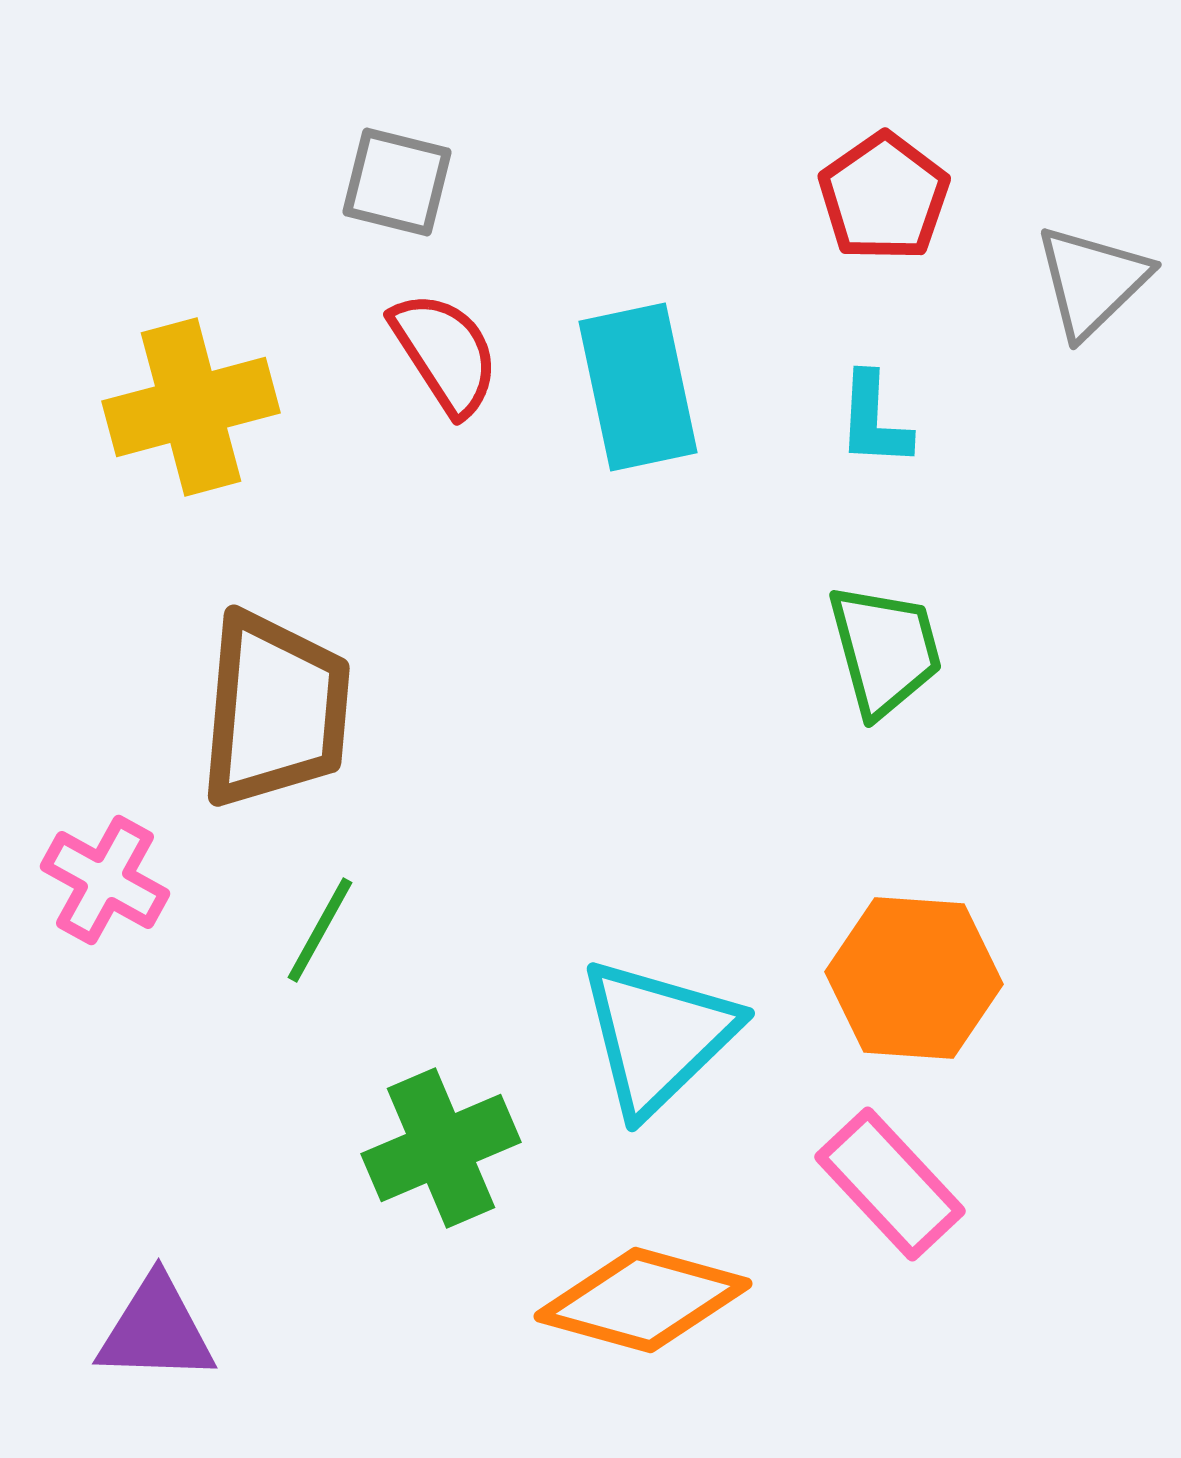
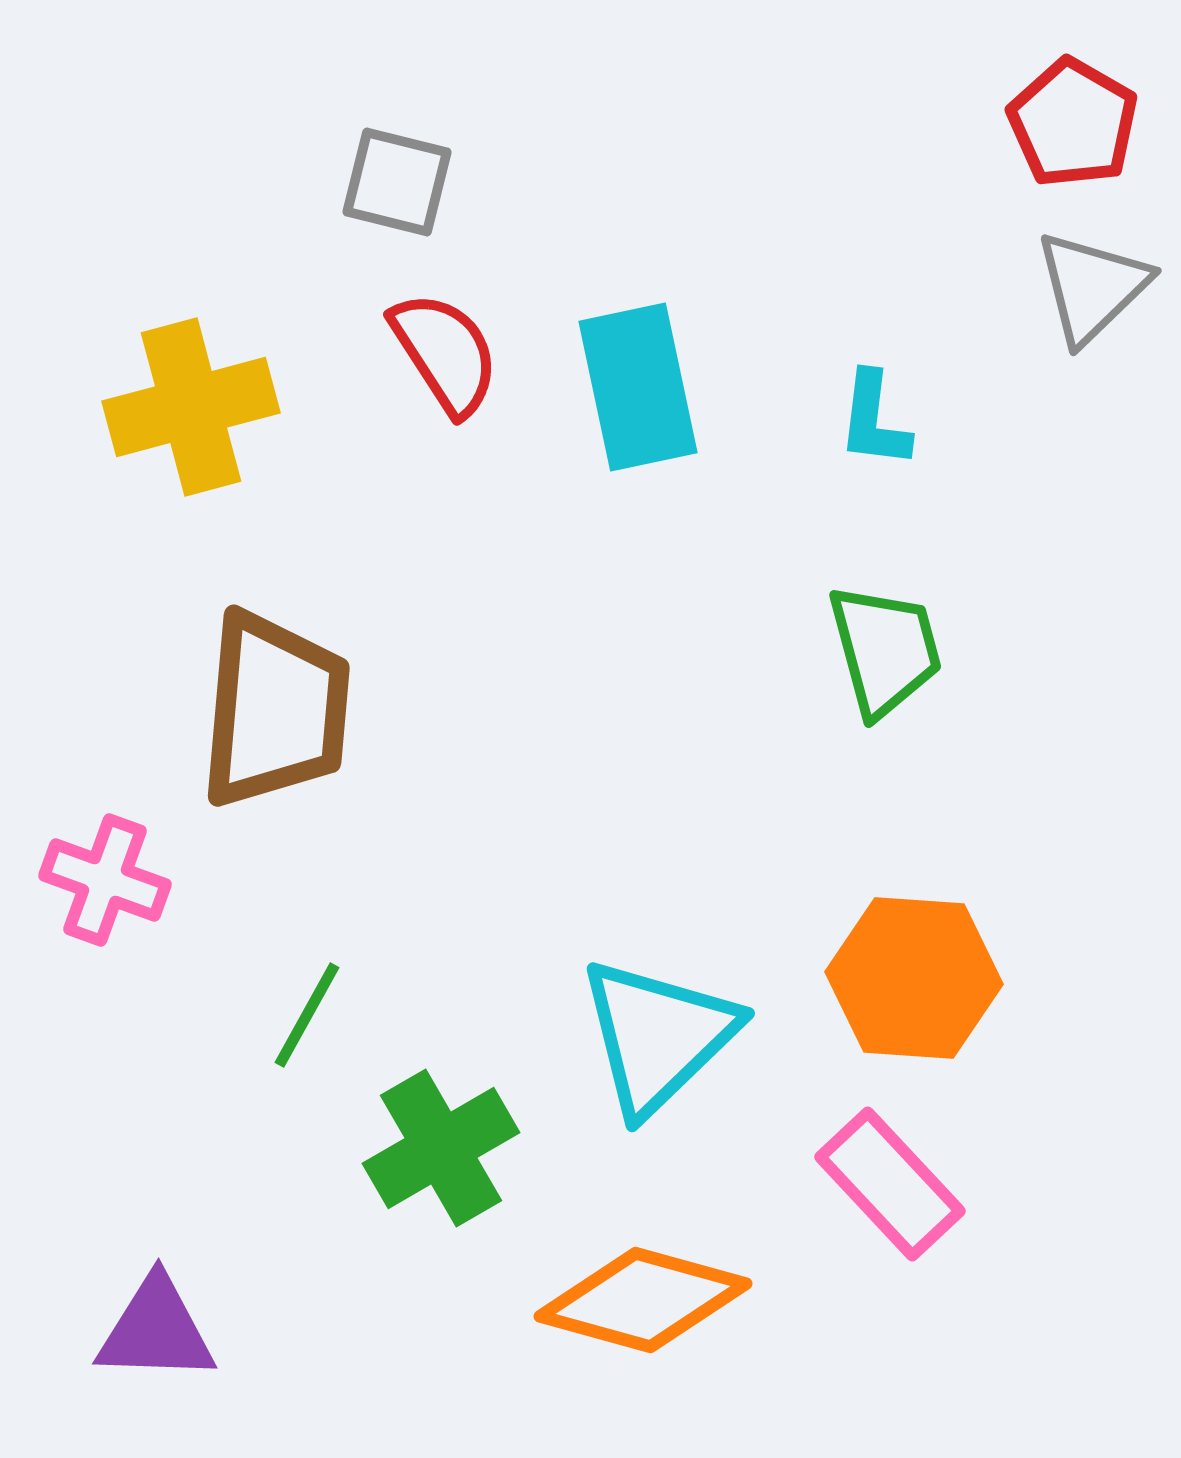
red pentagon: moved 189 px right, 74 px up; rotated 7 degrees counterclockwise
gray triangle: moved 6 px down
cyan L-shape: rotated 4 degrees clockwise
pink cross: rotated 9 degrees counterclockwise
green line: moved 13 px left, 85 px down
green cross: rotated 7 degrees counterclockwise
